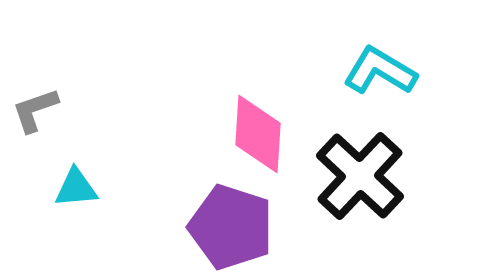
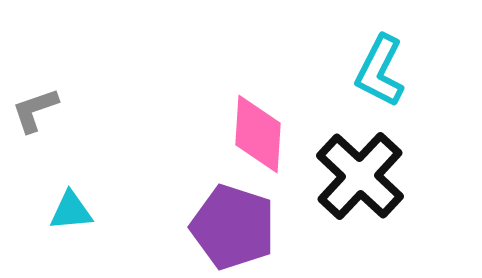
cyan L-shape: rotated 94 degrees counterclockwise
cyan triangle: moved 5 px left, 23 px down
purple pentagon: moved 2 px right
